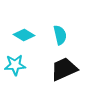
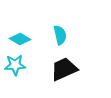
cyan diamond: moved 4 px left, 4 px down
